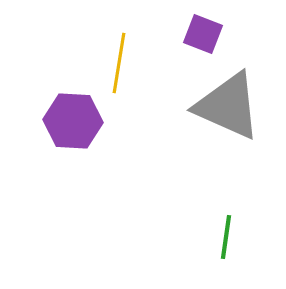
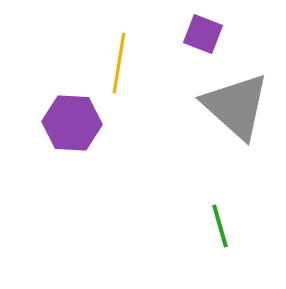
gray triangle: moved 8 px right; rotated 18 degrees clockwise
purple hexagon: moved 1 px left, 2 px down
green line: moved 6 px left, 11 px up; rotated 24 degrees counterclockwise
